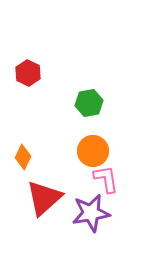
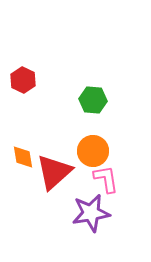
red hexagon: moved 5 px left, 7 px down
green hexagon: moved 4 px right, 3 px up; rotated 16 degrees clockwise
orange diamond: rotated 35 degrees counterclockwise
red triangle: moved 10 px right, 26 px up
